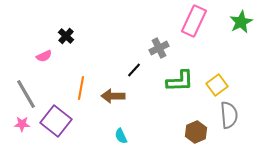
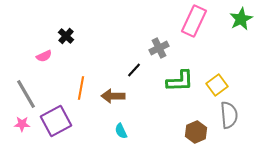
green star: moved 3 px up
purple square: rotated 24 degrees clockwise
cyan semicircle: moved 5 px up
